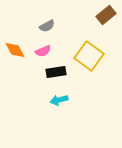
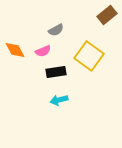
brown rectangle: moved 1 px right
gray semicircle: moved 9 px right, 4 px down
